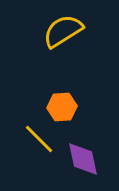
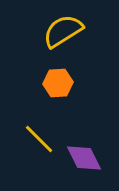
orange hexagon: moved 4 px left, 24 px up
purple diamond: moved 1 px right, 1 px up; rotated 15 degrees counterclockwise
